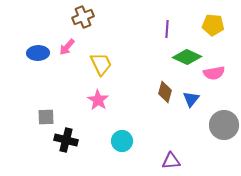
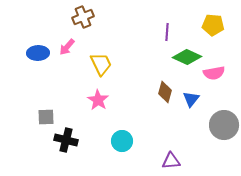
purple line: moved 3 px down
